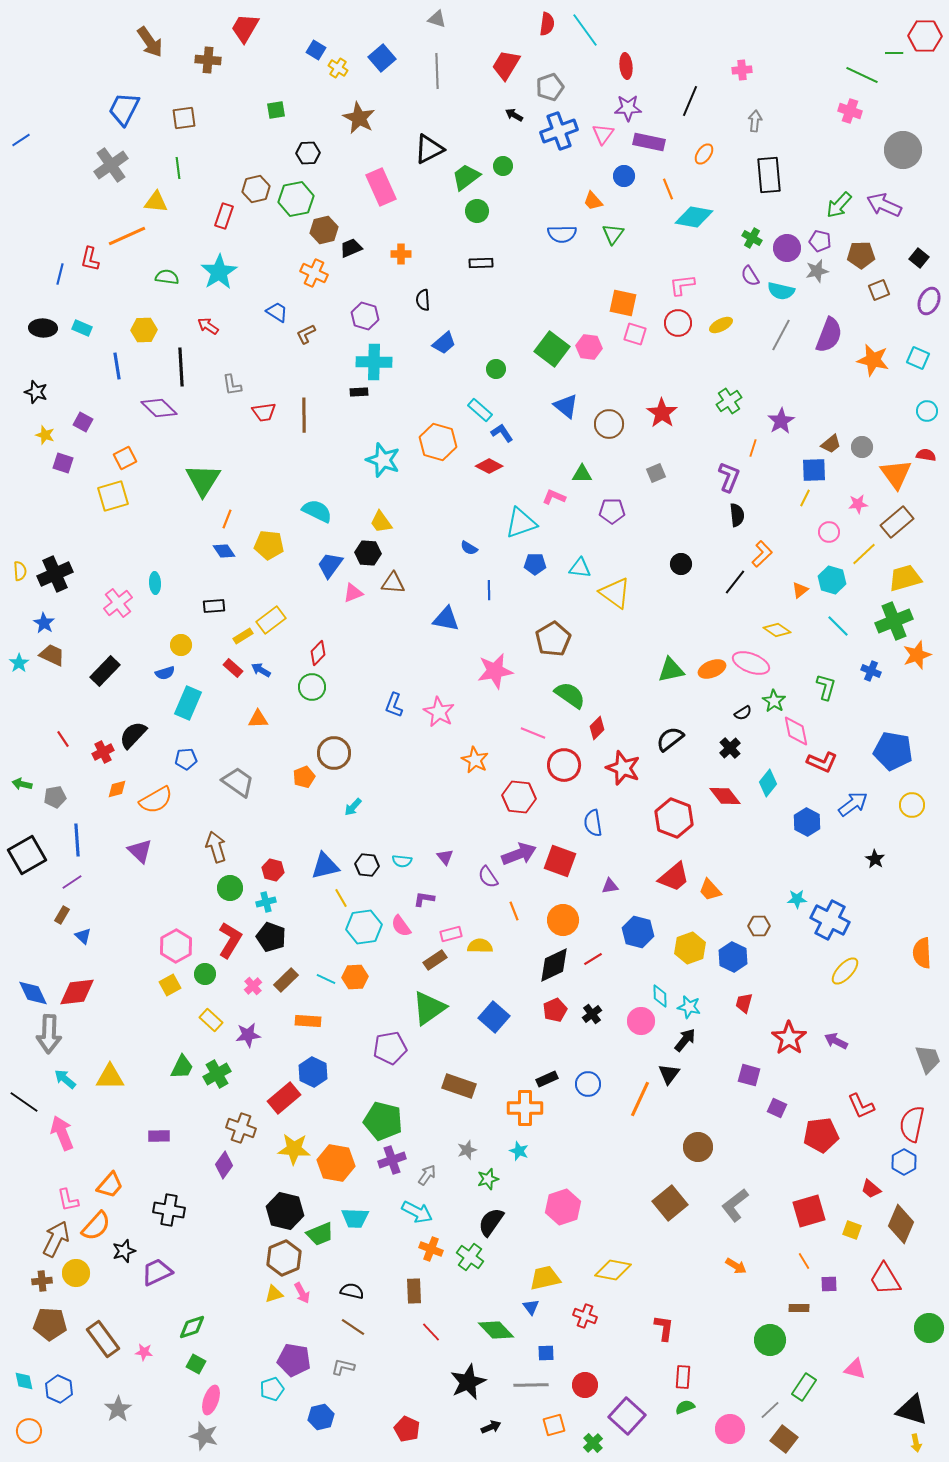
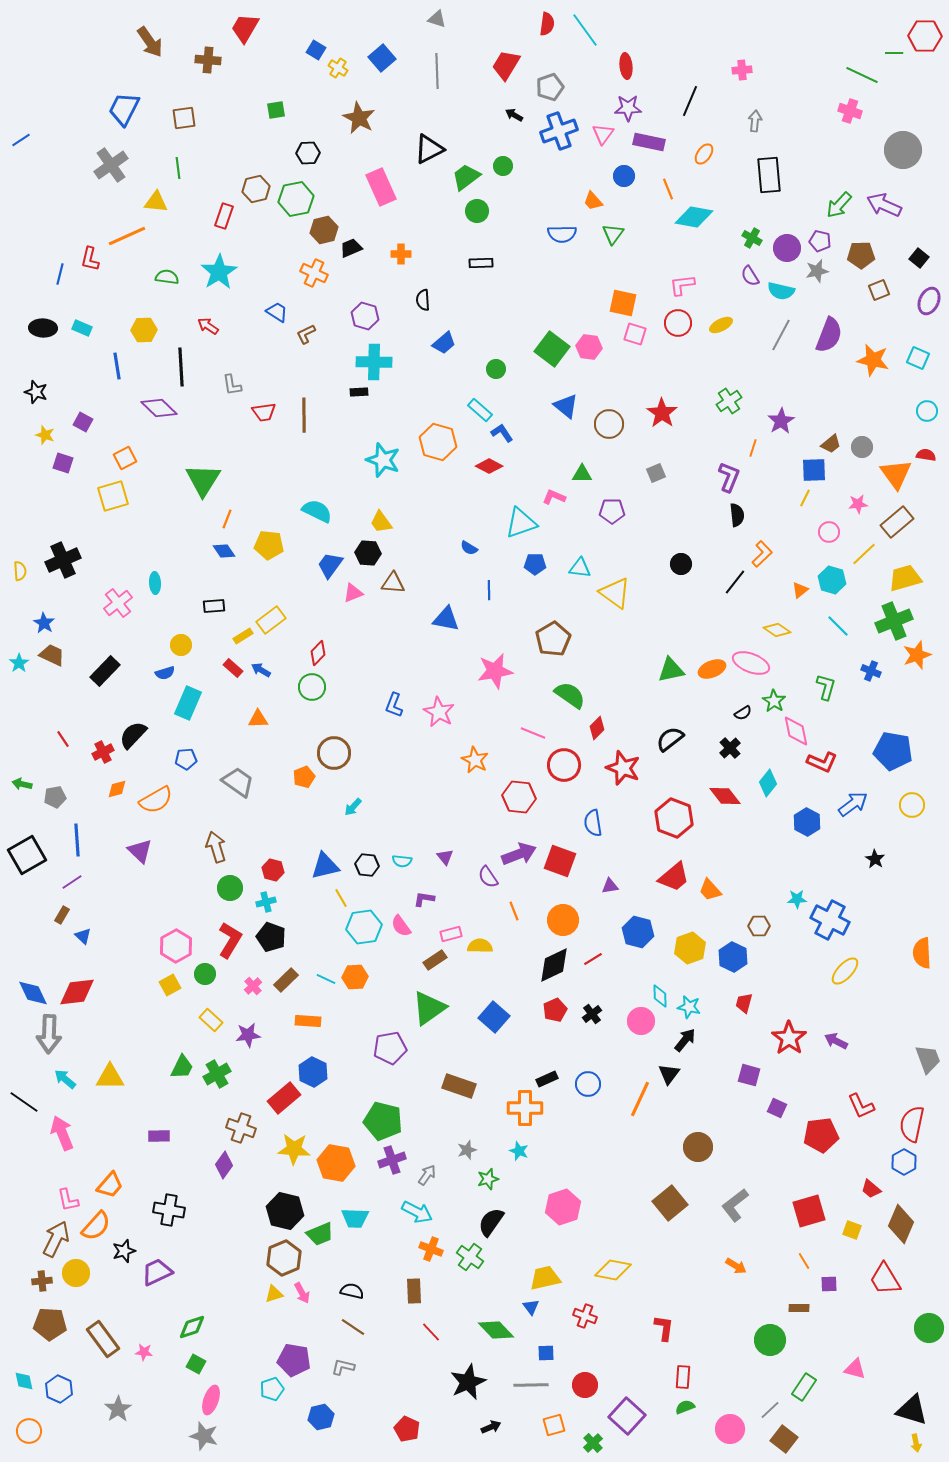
black cross at (55, 574): moved 8 px right, 14 px up
